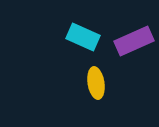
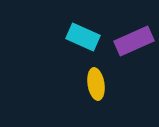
yellow ellipse: moved 1 px down
